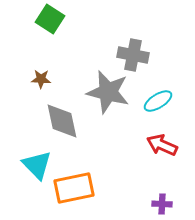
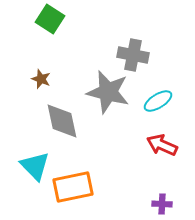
brown star: rotated 18 degrees clockwise
cyan triangle: moved 2 px left, 1 px down
orange rectangle: moved 1 px left, 1 px up
